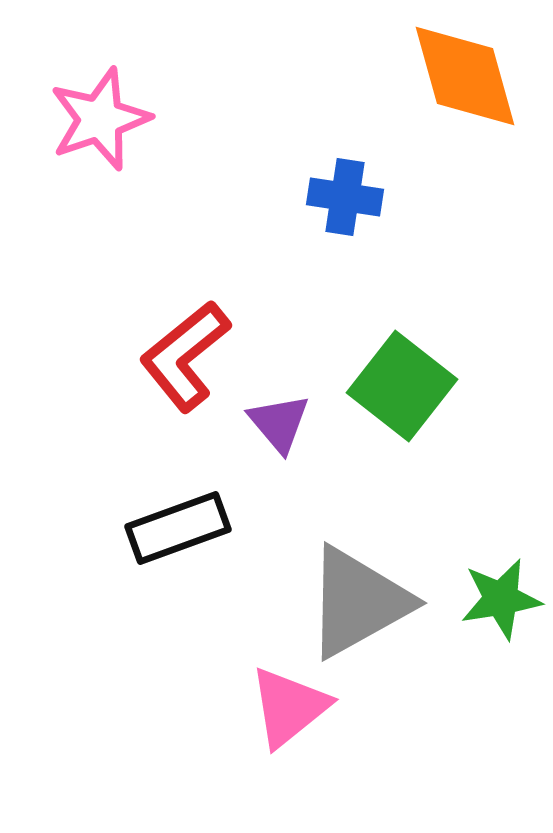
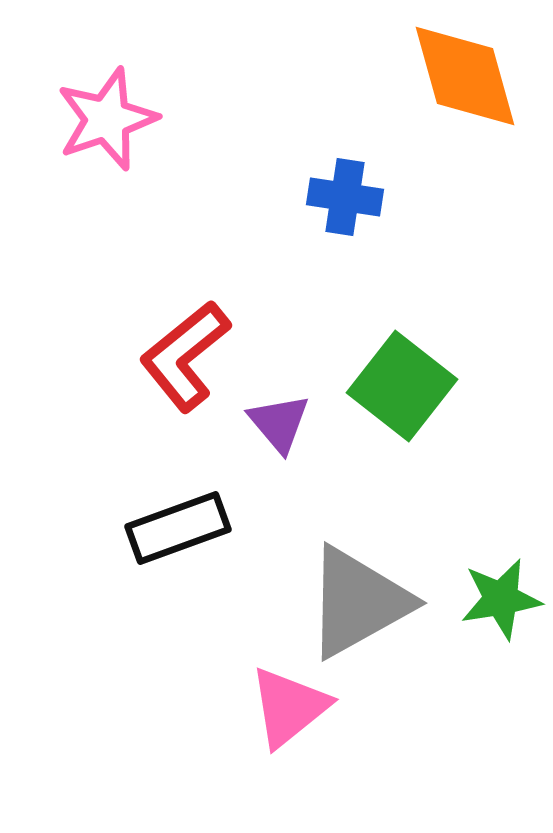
pink star: moved 7 px right
